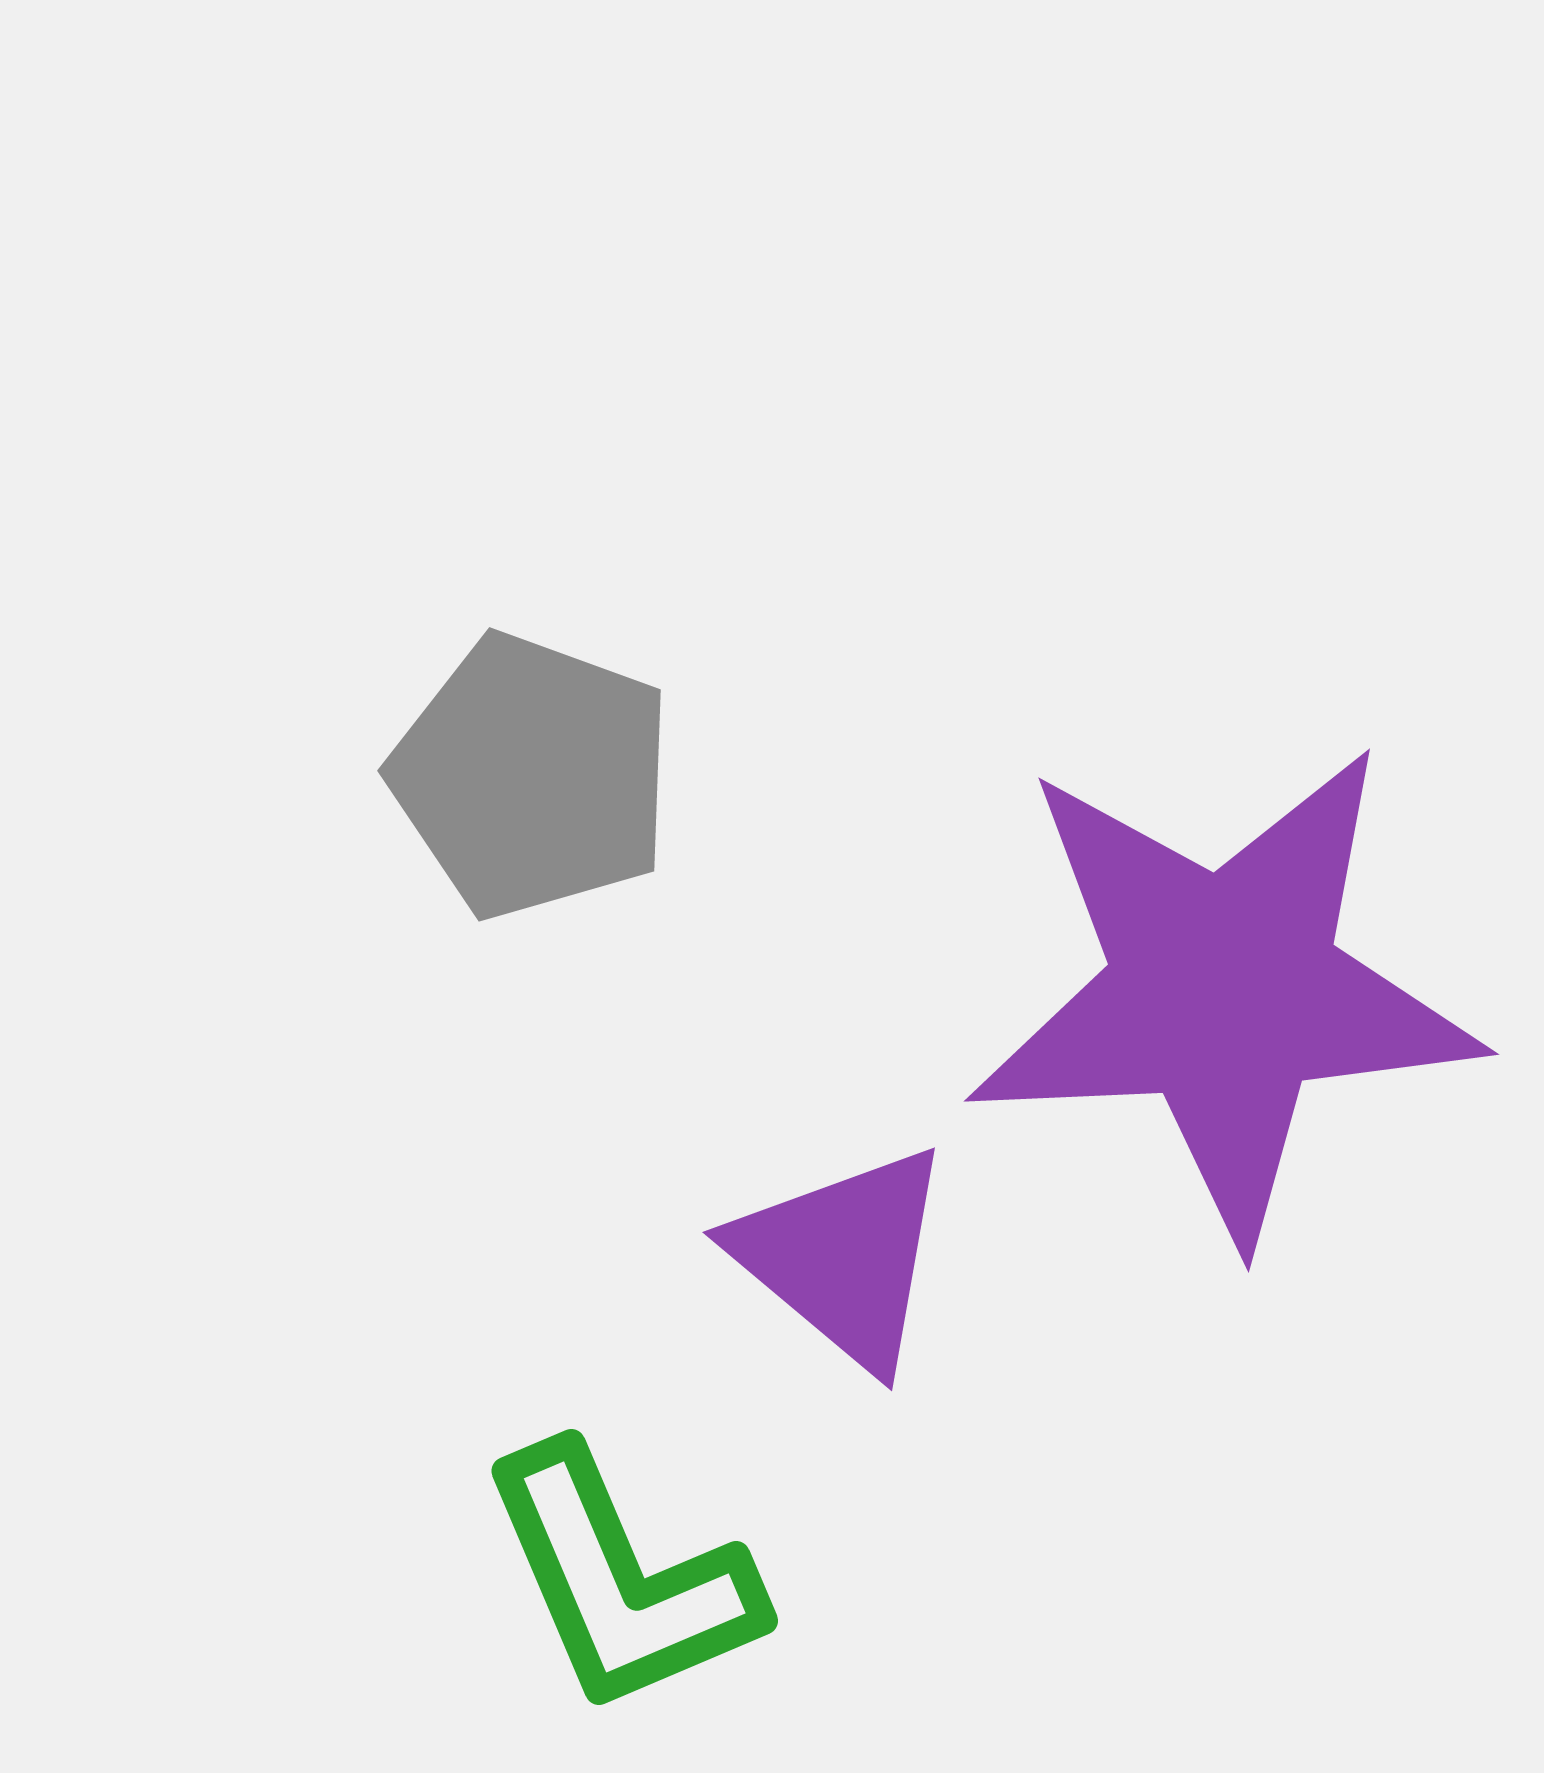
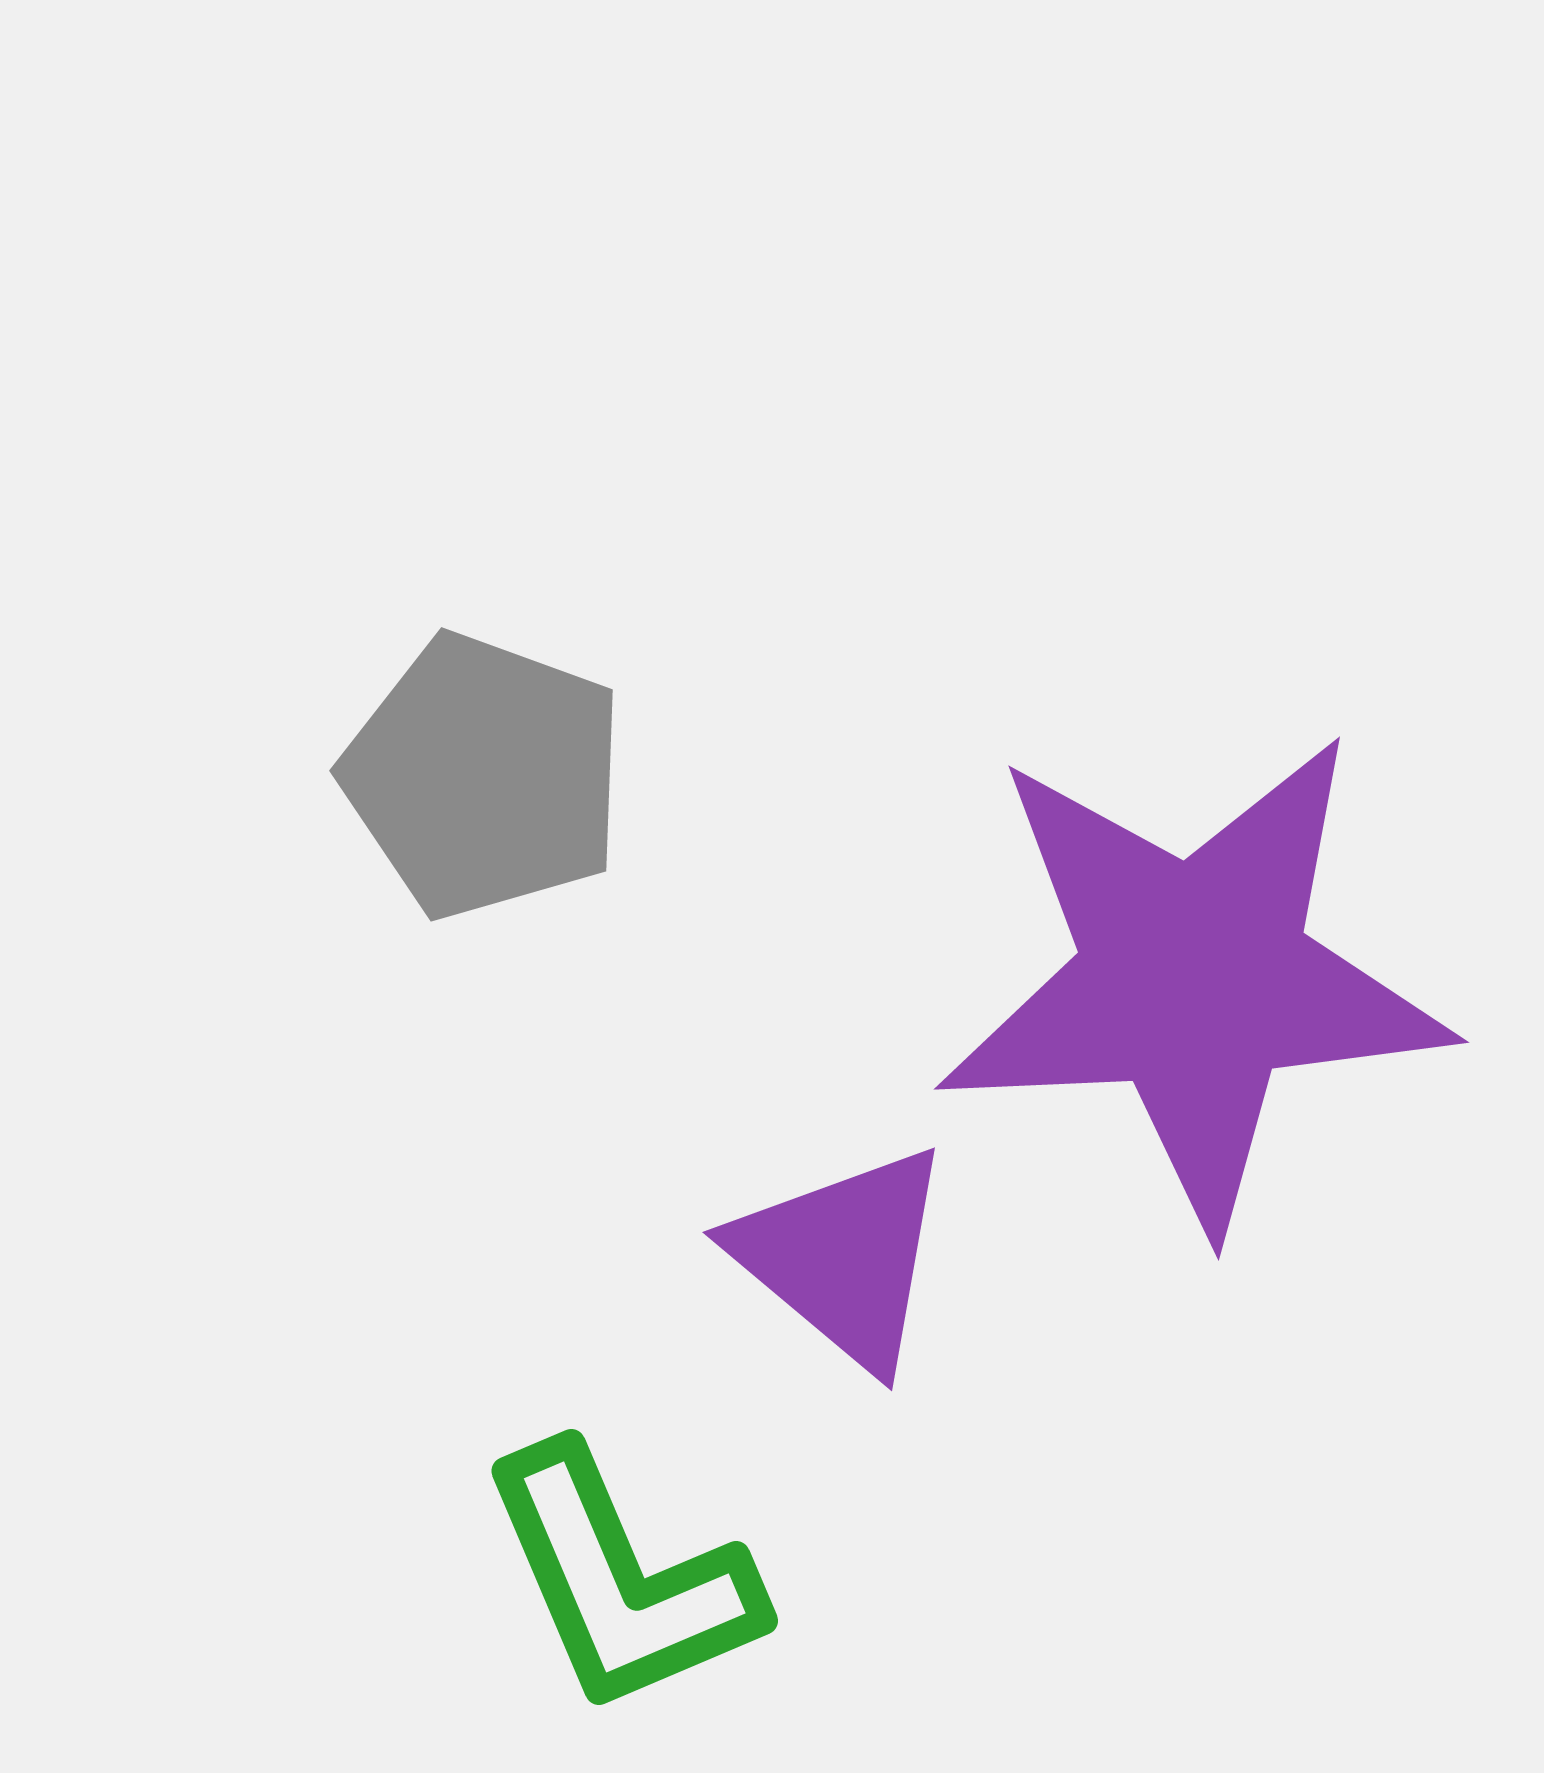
gray pentagon: moved 48 px left
purple star: moved 30 px left, 12 px up
